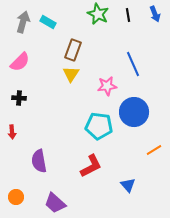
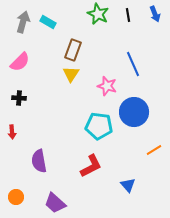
pink star: rotated 24 degrees clockwise
